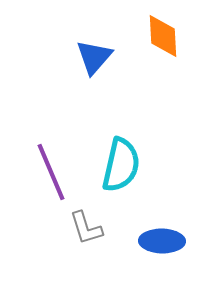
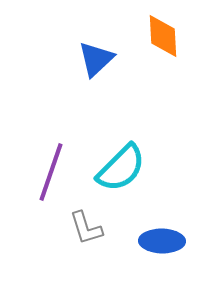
blue triangle: moved 2 px right, 2 px down; rotated 6 degrees clockwise
cyan semicircle: moved 3 px down; rotated 32 degrees clockwise
purple line: rotated 42 degrees clockwise
